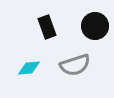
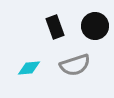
black rectangle: moved 8 px right
